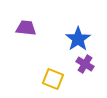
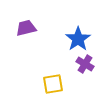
purple trapezoid: rotated 20 degrees counterclockwise
yellow square: moved 5 px down; rotated 30 degrees counterclockwise
